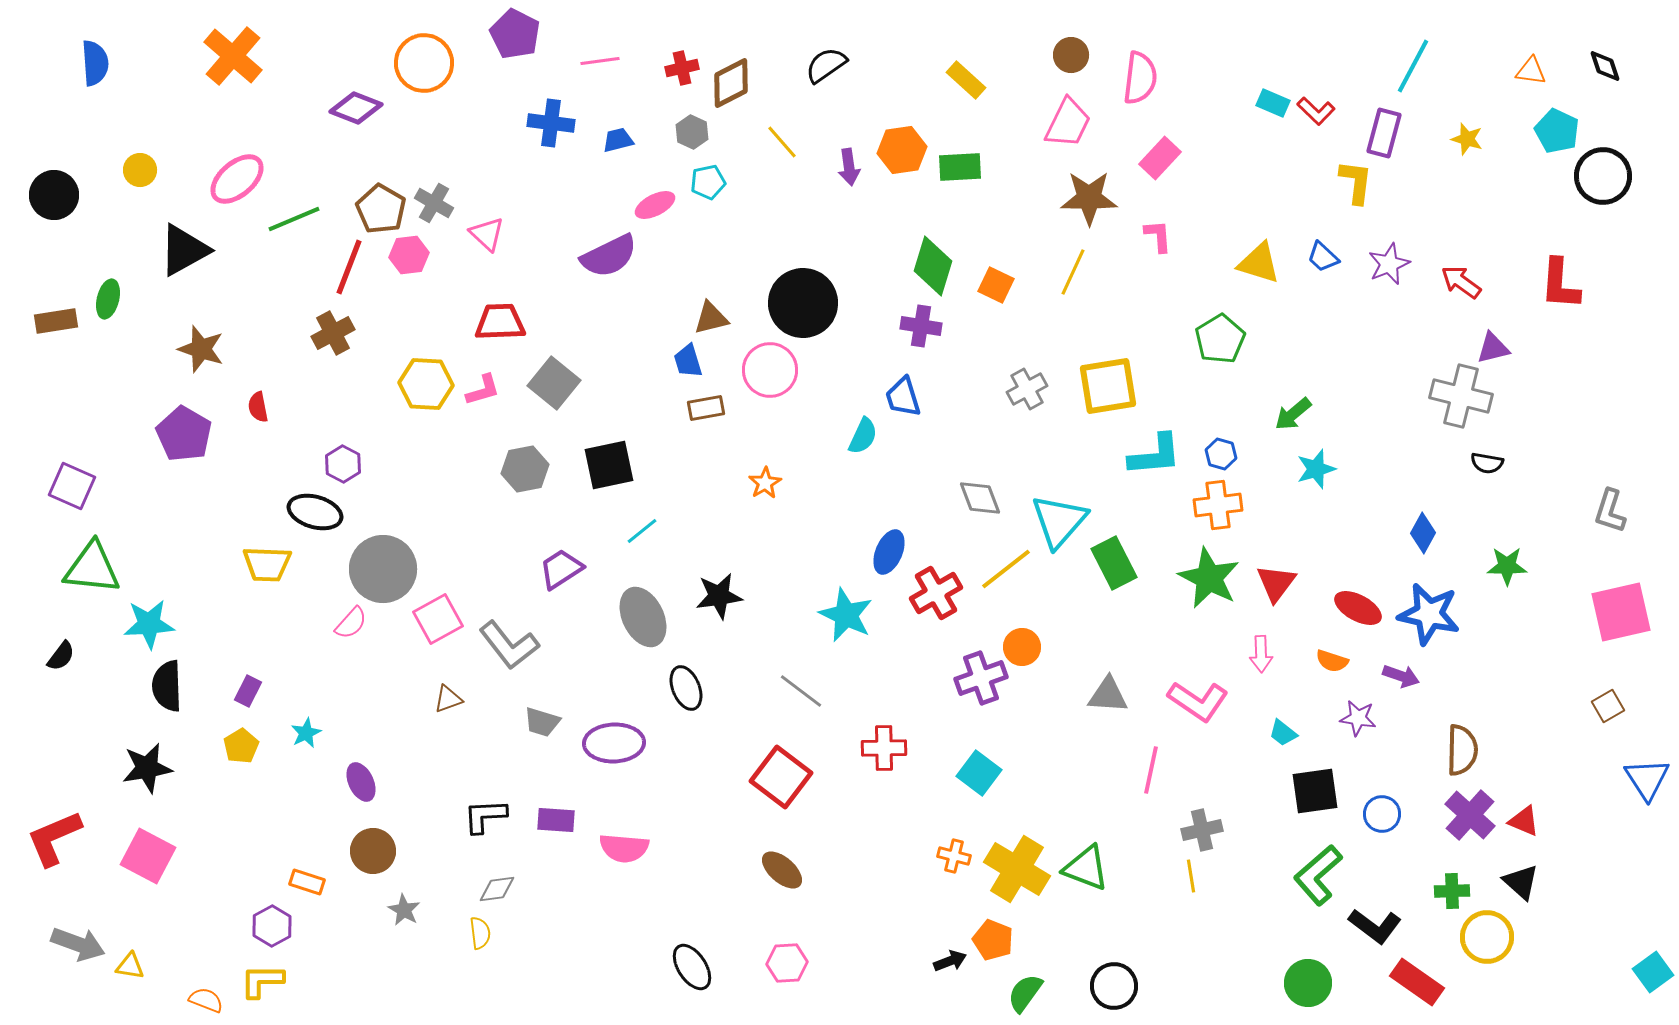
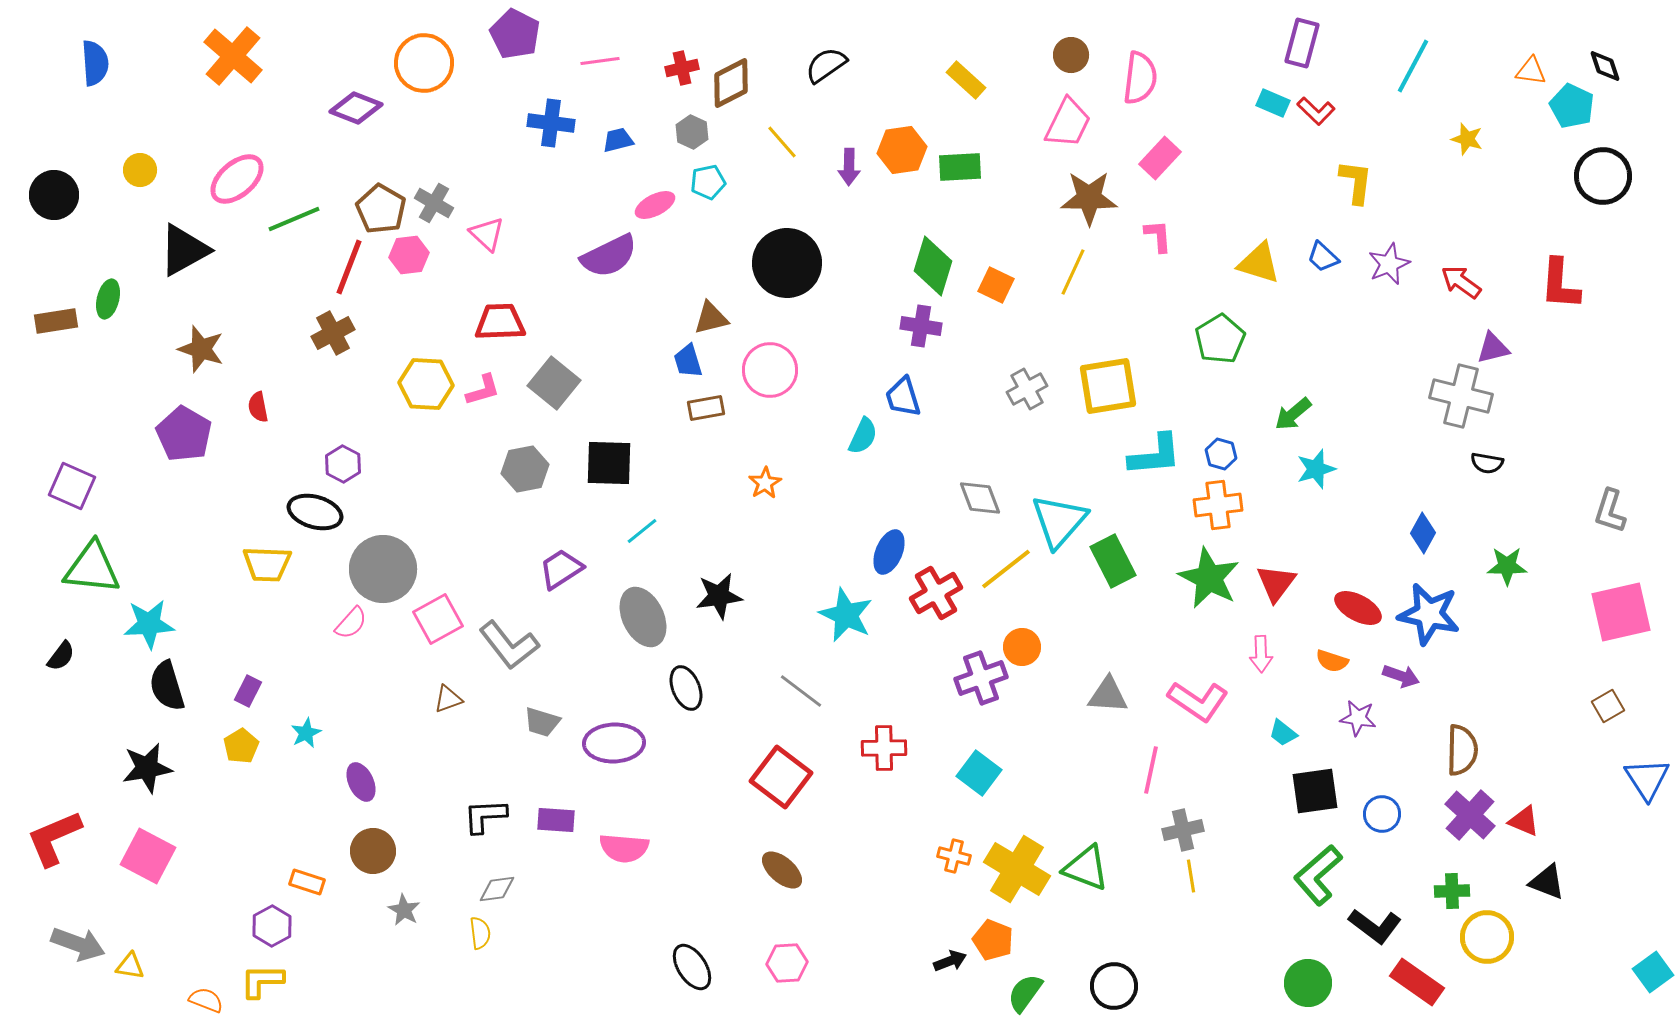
cyan pentagon at (1557, 131): moved 15 px right, 25 px up
purple rectangle at (1384, 133): moved 82 px left, 90 px up
purple arrow at (849, 167): rotated 9 degrees clockwise
black circle at (803, 303): moved 16 px left, 40 px up
black square at (609, 465): moved 2 px up; rotated 14 degrees clockwise
green rectangle at (1114, 563): moved 1 px left, 2 px up
black semicircle at (167, 686): rotated 15 degrees counterclockwise
gray cross at (1202, 830): moved 19 px left
black triangle at (1521, 882): moved 26 px right; rotated 21 degrees counterclockwise
